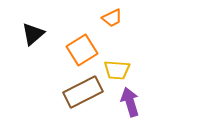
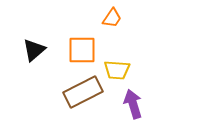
orange trapezoid: rotated 30 degrees counterclockwise
black triangle: moved 1 px right, 16 px down
orange square: rotated 32 degrees clockwise
purple arrow: moved 3 px right, 2 px down
